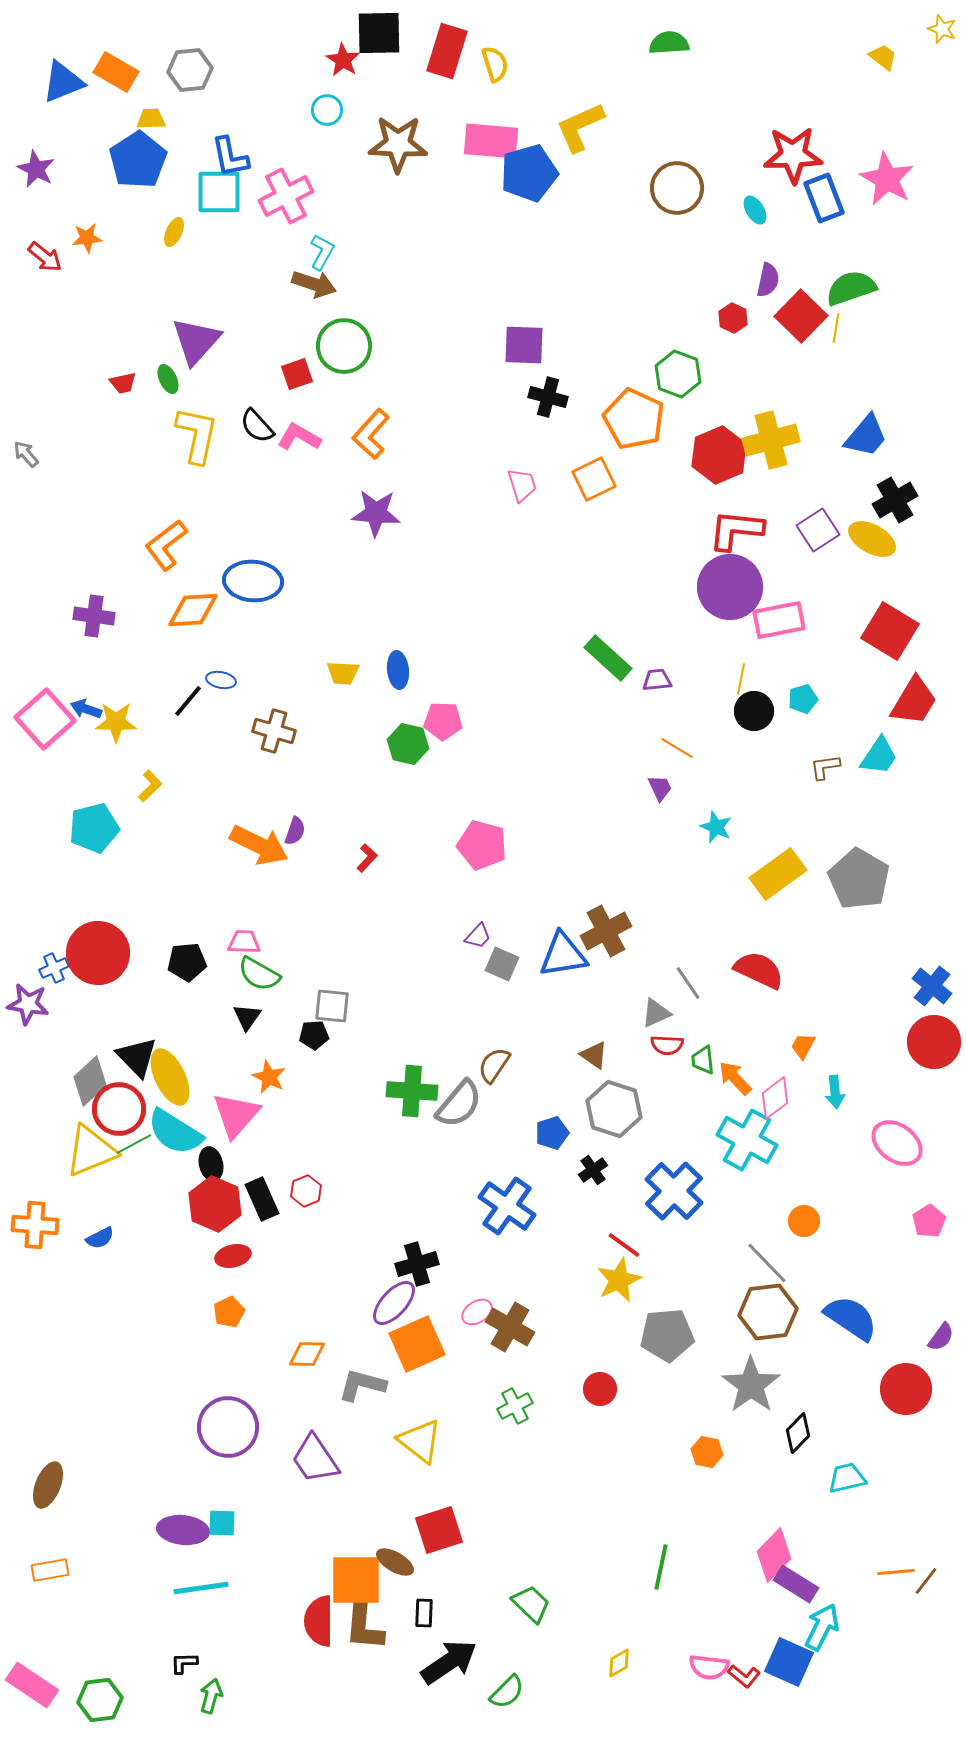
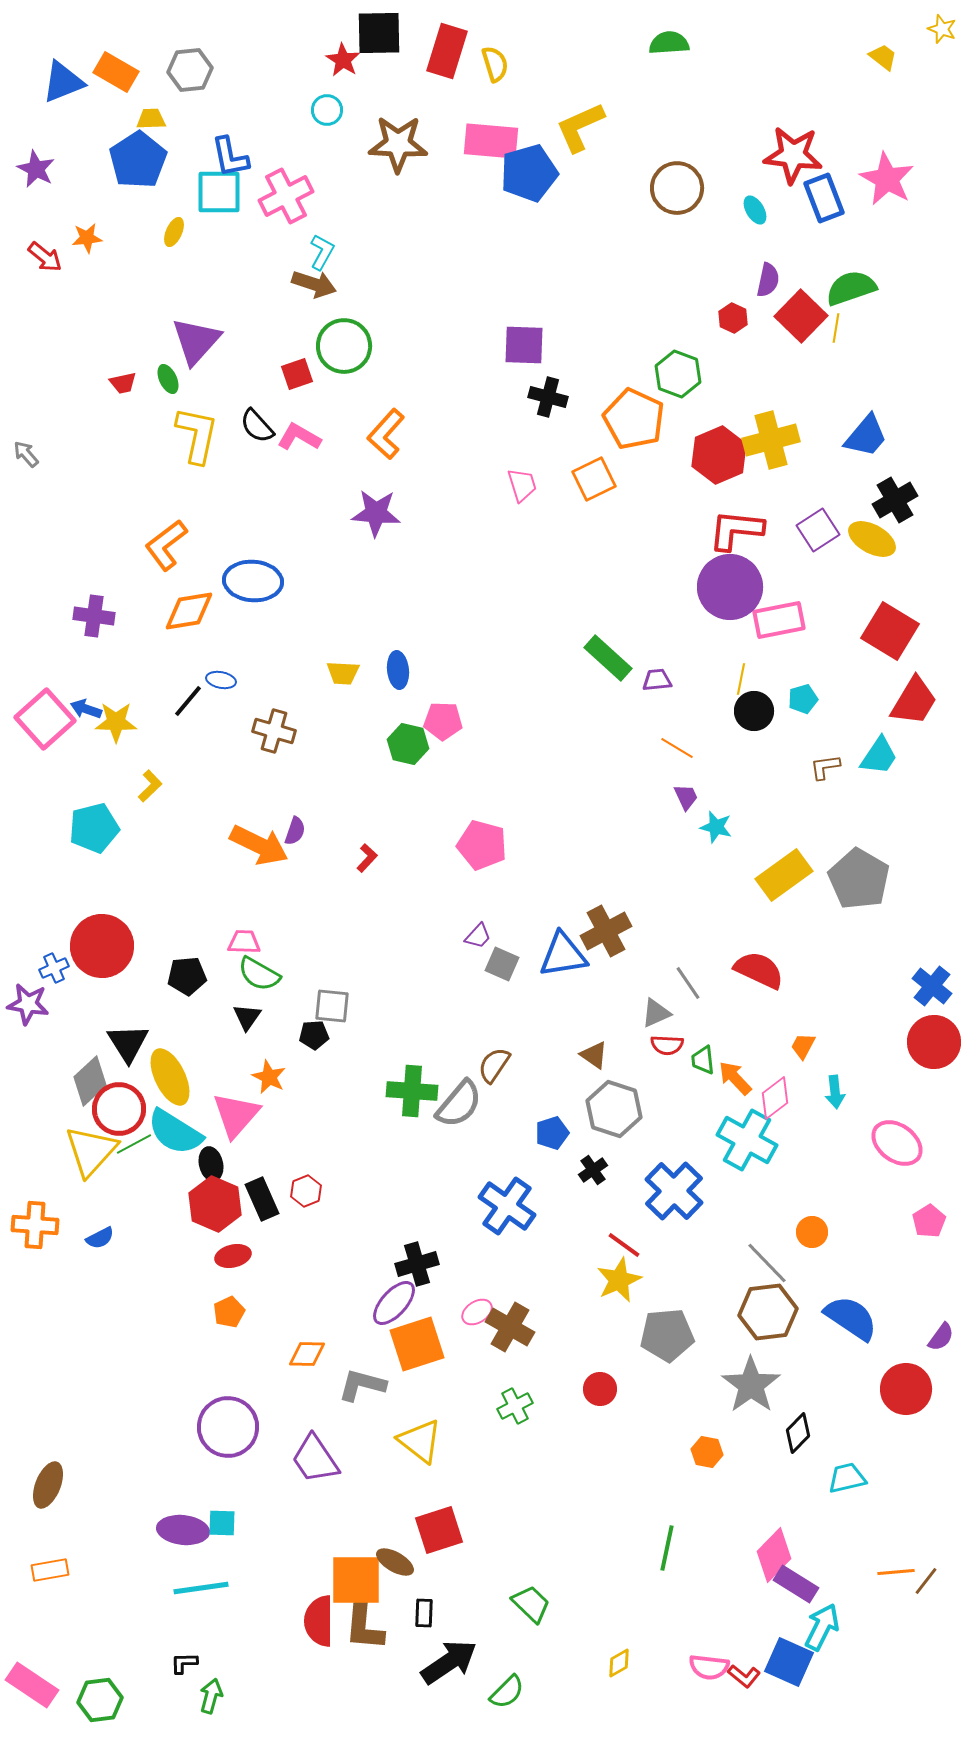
red star at (793, 155): rotated 8 degrees clockwise
orange L-shape at (371, 434): moved 15 px right
orange diamond at (193, 610): moved 4 px left, 1 px down; rotated 6 degrees counterclockwise
purple trapezoid at (660, 788): moved 26 px right, 9 px down
cyan star at (716, 827): rotated 8 degrees counterclockwise
yellow rectangle at (778, 874): moved 6 px right, 1 px down
red circle at (98, 953): moved 4 px right, 7 px up
black pentagon at (187, 962): moved 14 px down
black triangle at (137, 1057): moved 9 px left, 14 px up; rotated 12 degrees clockwise
yellow triangle at (91, 1151): rotated 26 degrees counterclockwise
orange circle at (804, 1221): moved 8 px right, 11 px down
orange square at (417, 1344): rotated 6 degrees clockwise
green line at (661, 1567): moved 6 px right, 19 px up
